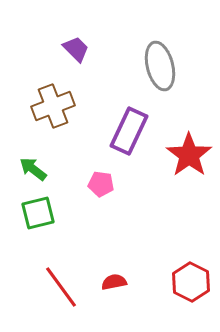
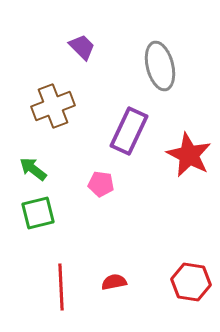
purple trapezoid: moved 6 px right, 2 px up
red star: rotated 9 degrees counterclockwise
red hexagon: rotated 18 degrees counterclockwise
red line: rotated 33 degrees clockwise
